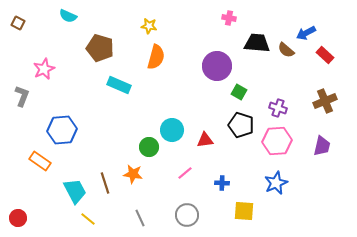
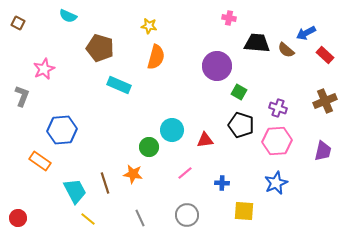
purple trapezoid: moved 1 px right, 5 px down
